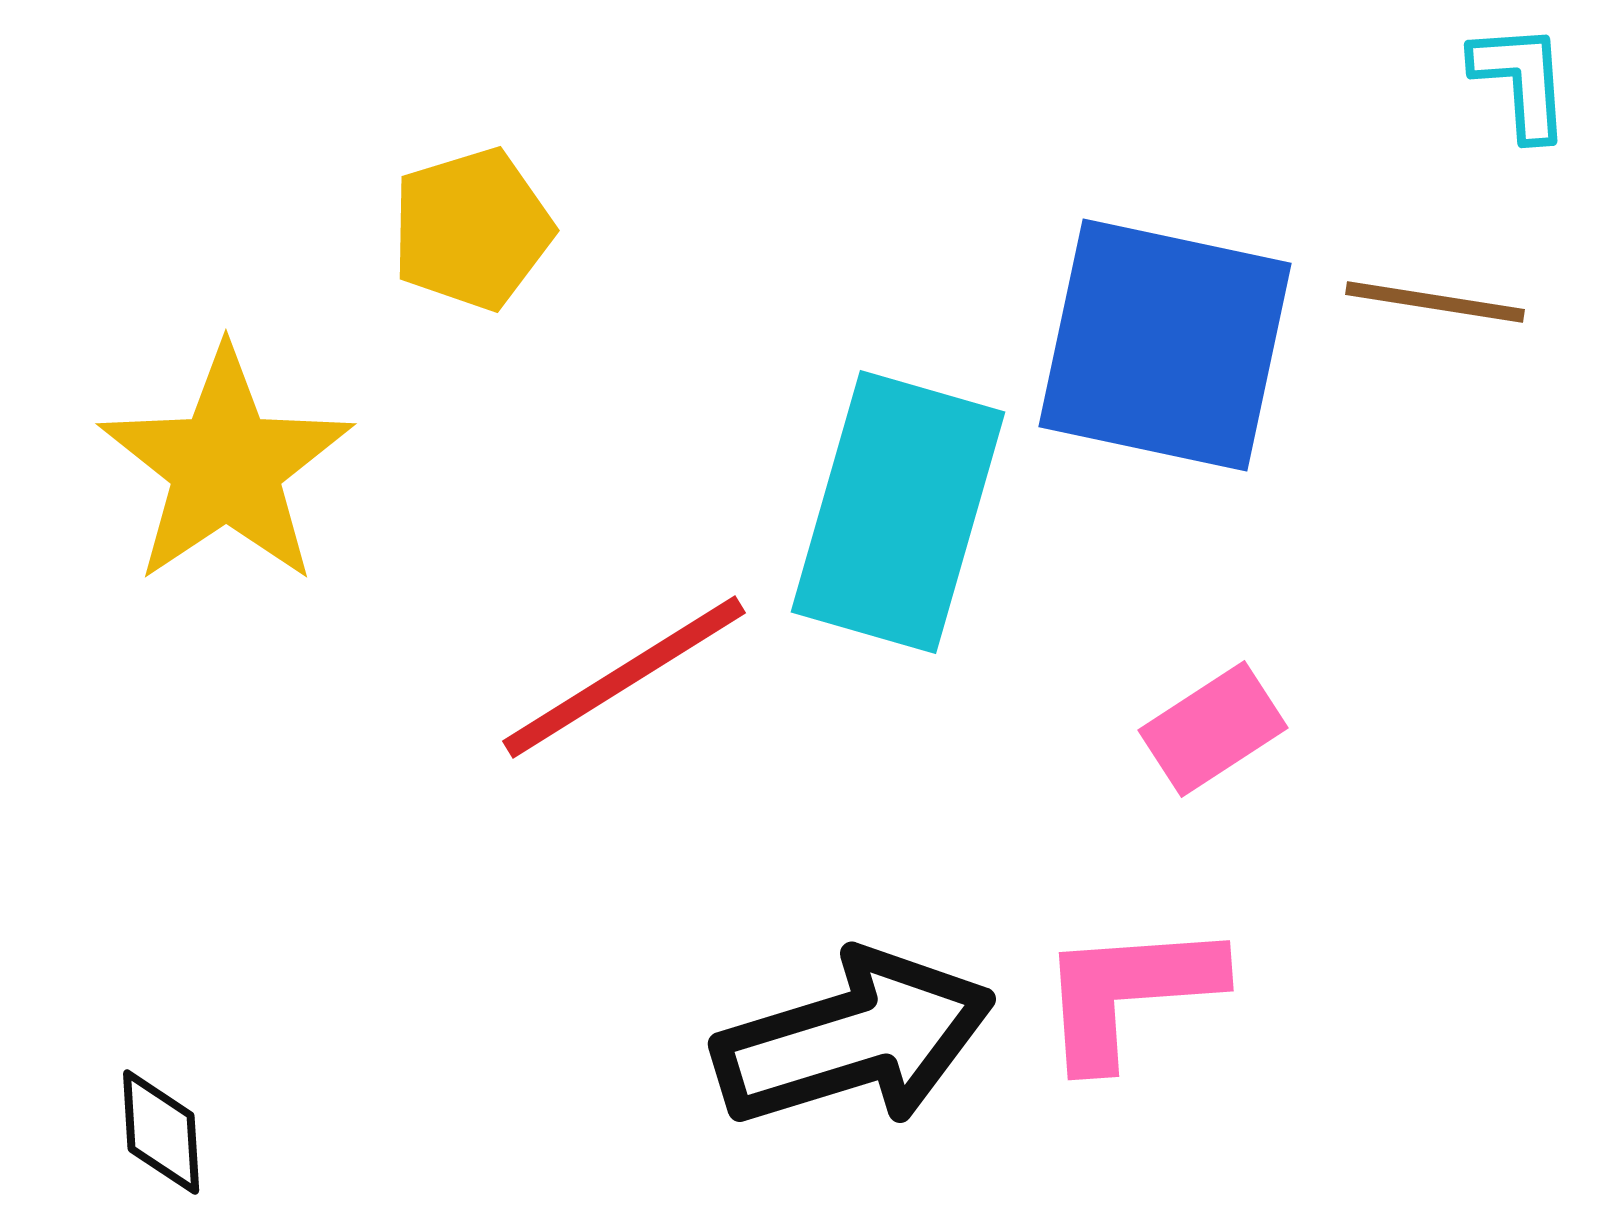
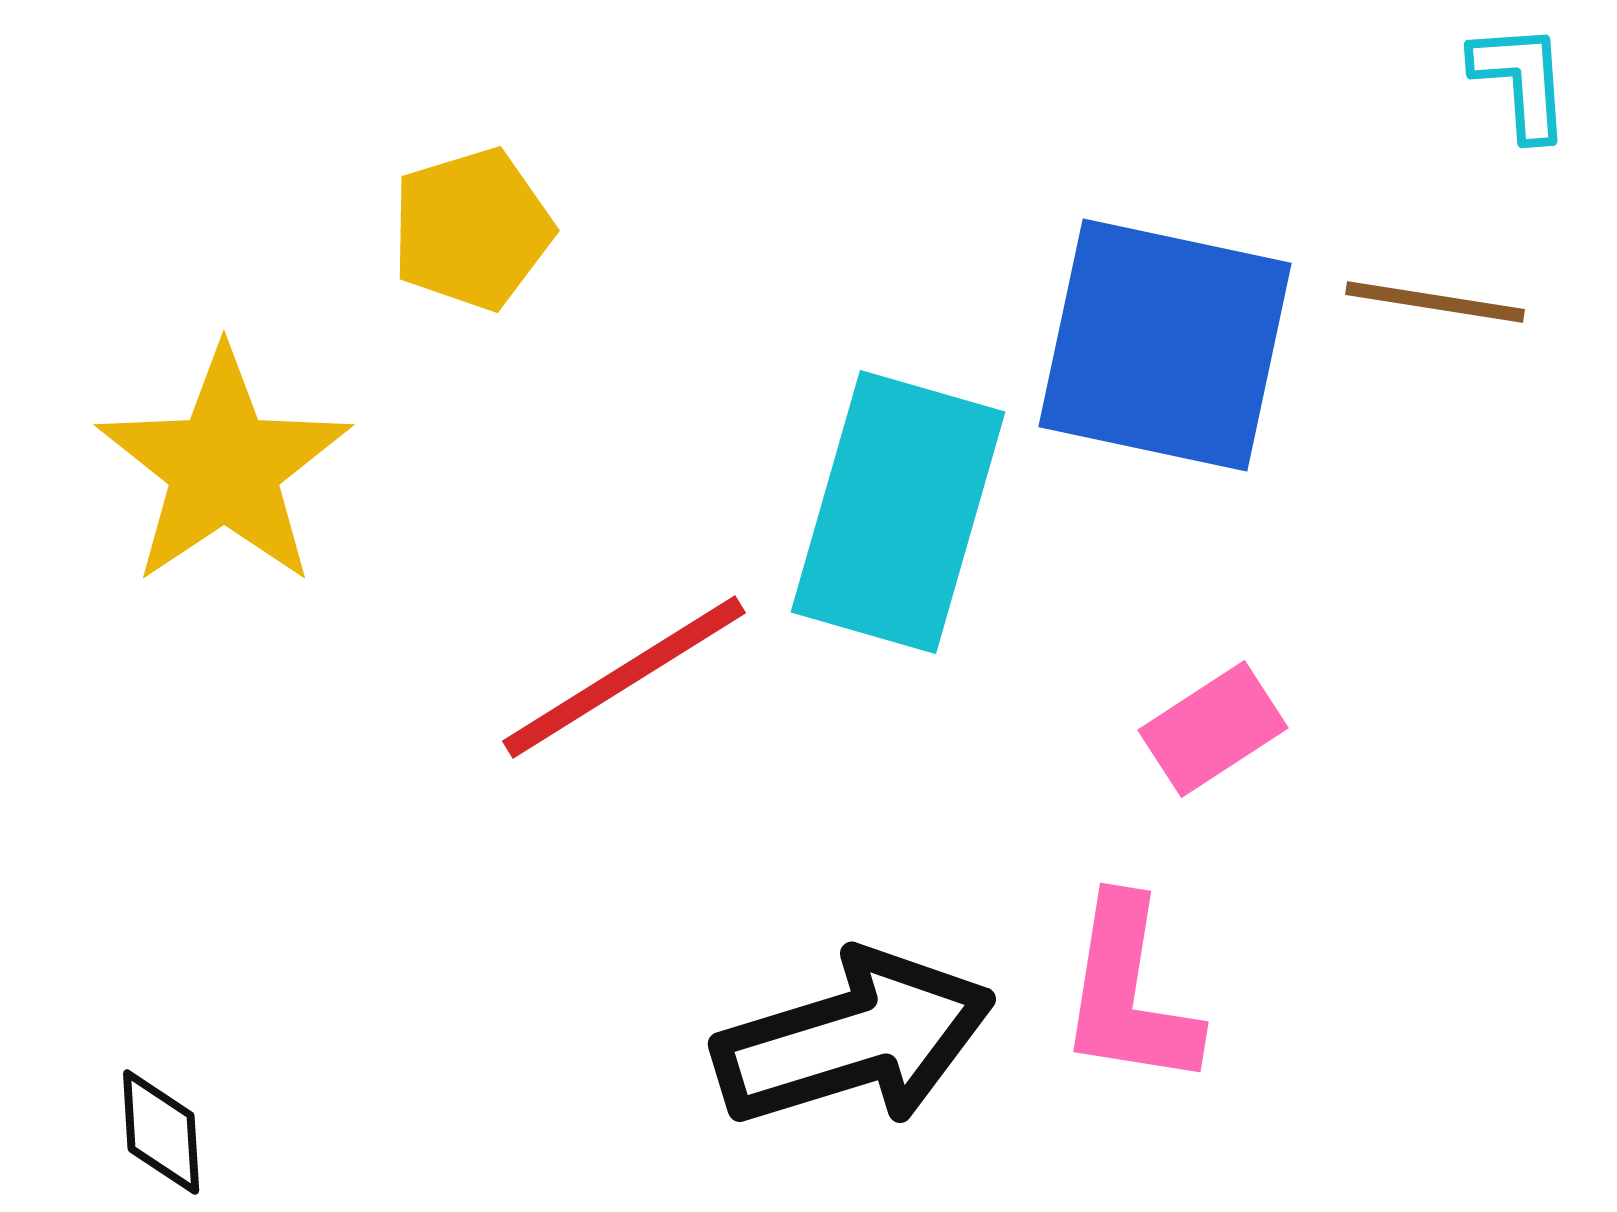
yellow star: moved 2 px left, 1 px down
pink L-shape: rotated 77 degrees counterclockwise
